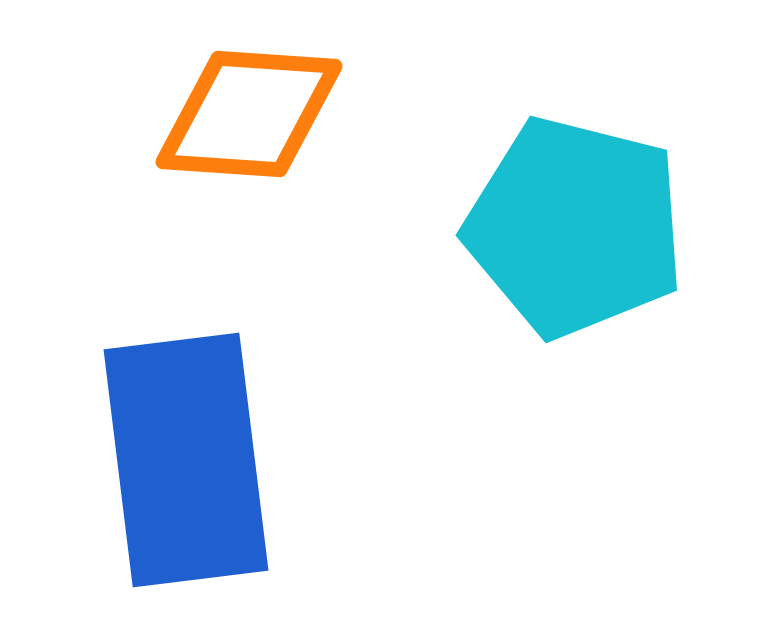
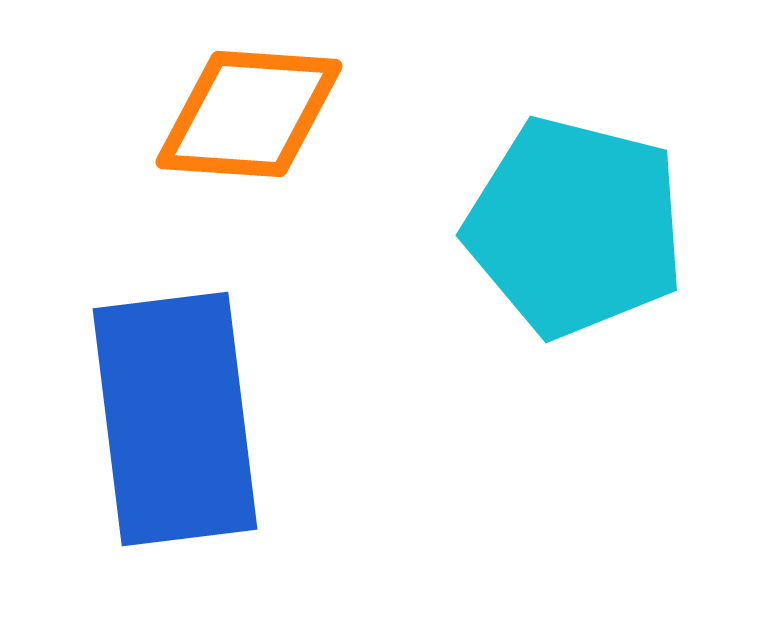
blue rectangle: moved 11 px left, 41 px up
